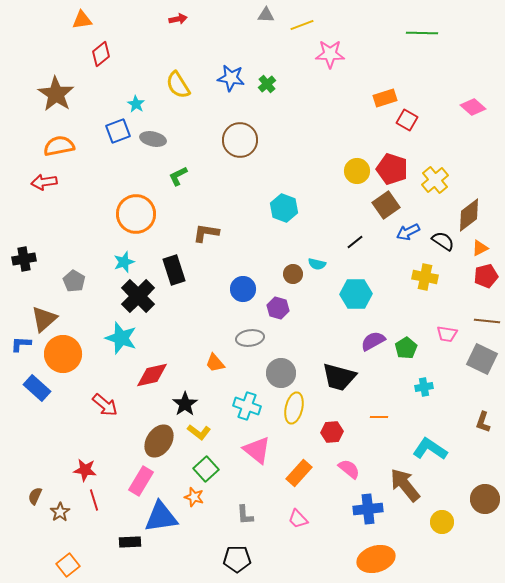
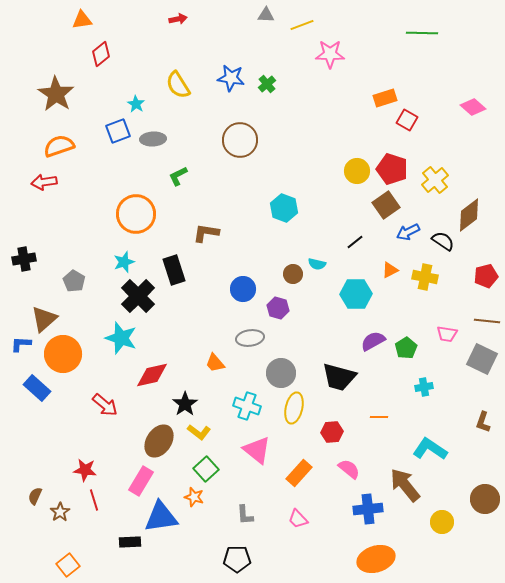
gray ellipse at (153, 139): rotated 15 degrees counterclockwise
orange semicircle at (59, 146): rotated 8 degrees counterclockwise
orange triangle at (480, 248): moved 90 px left, 22 px down
